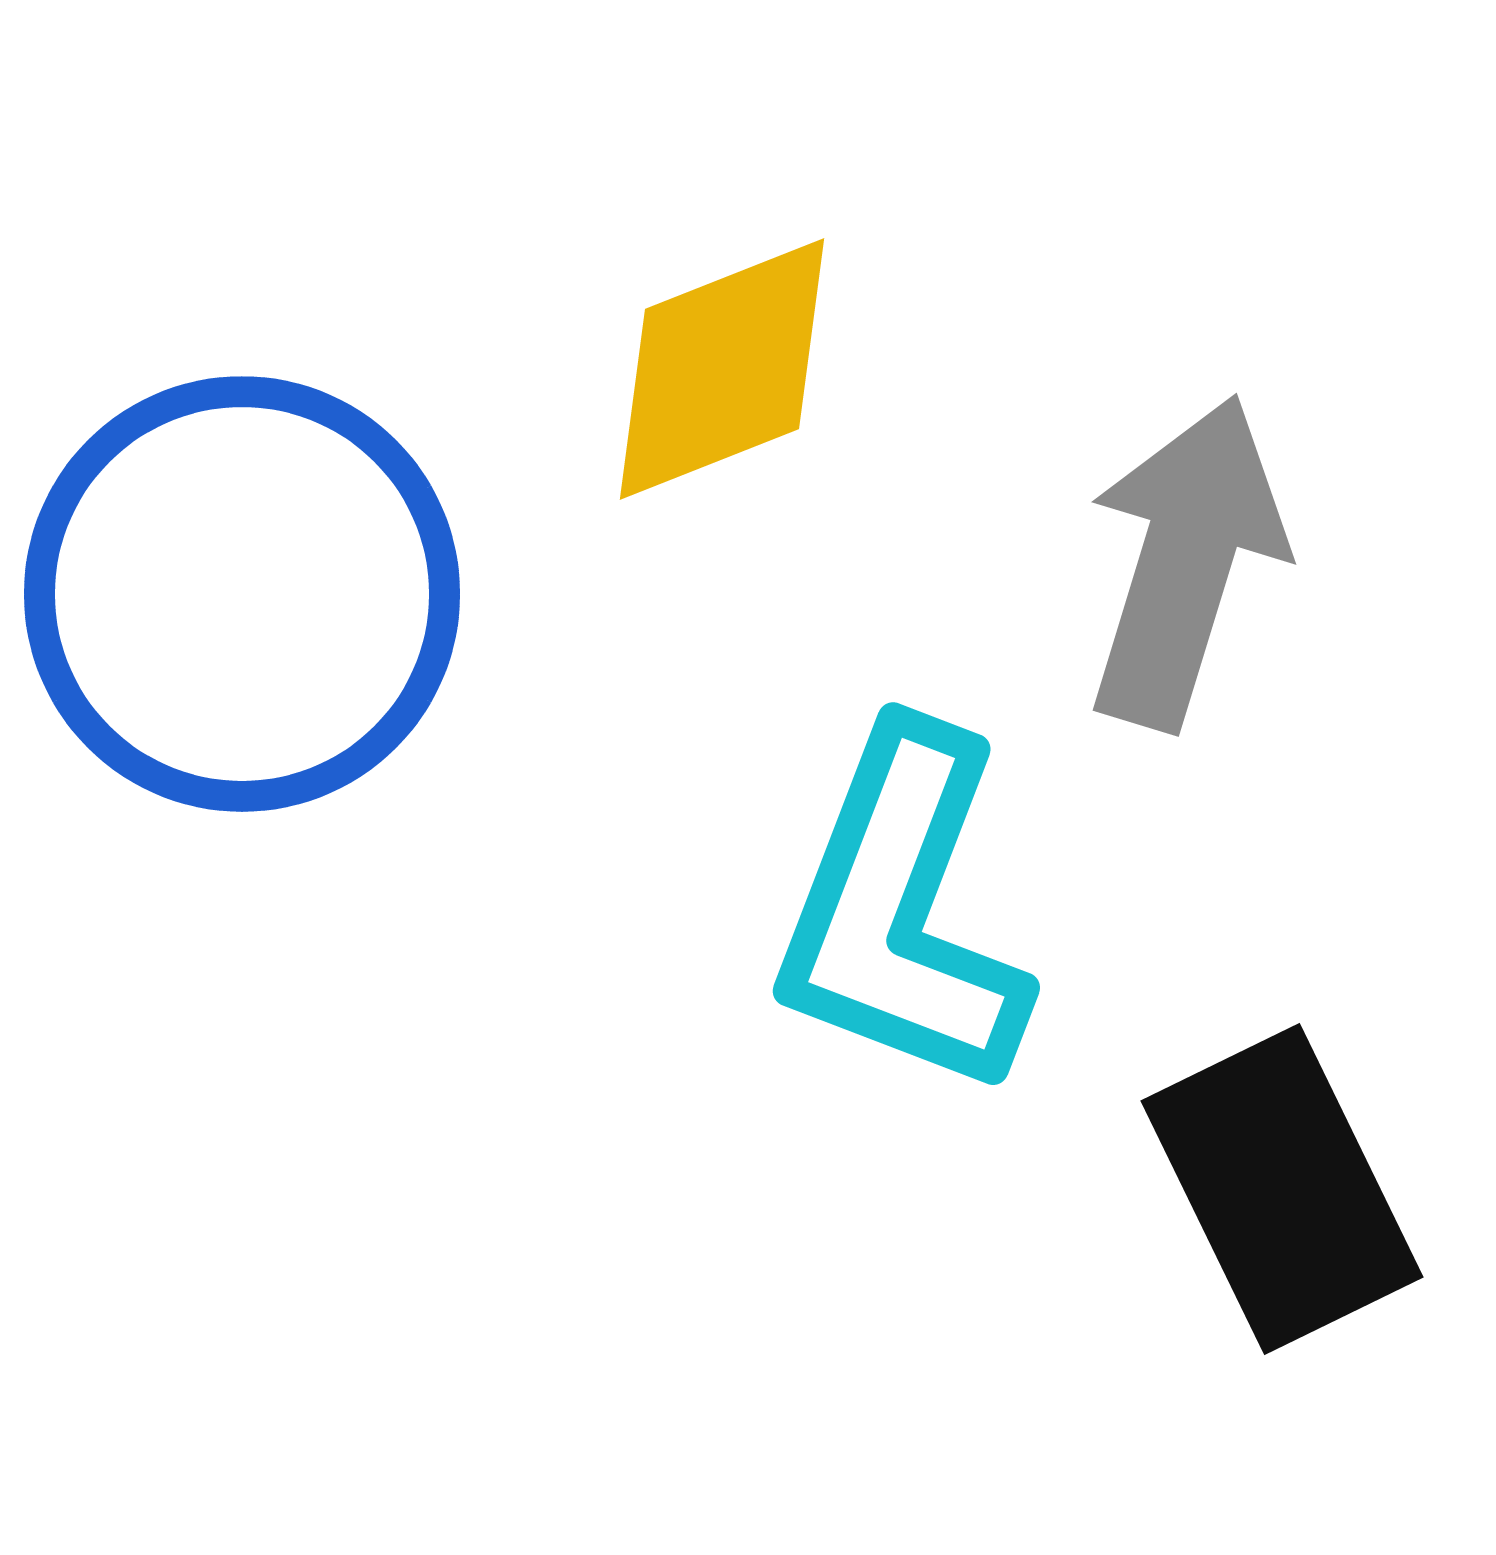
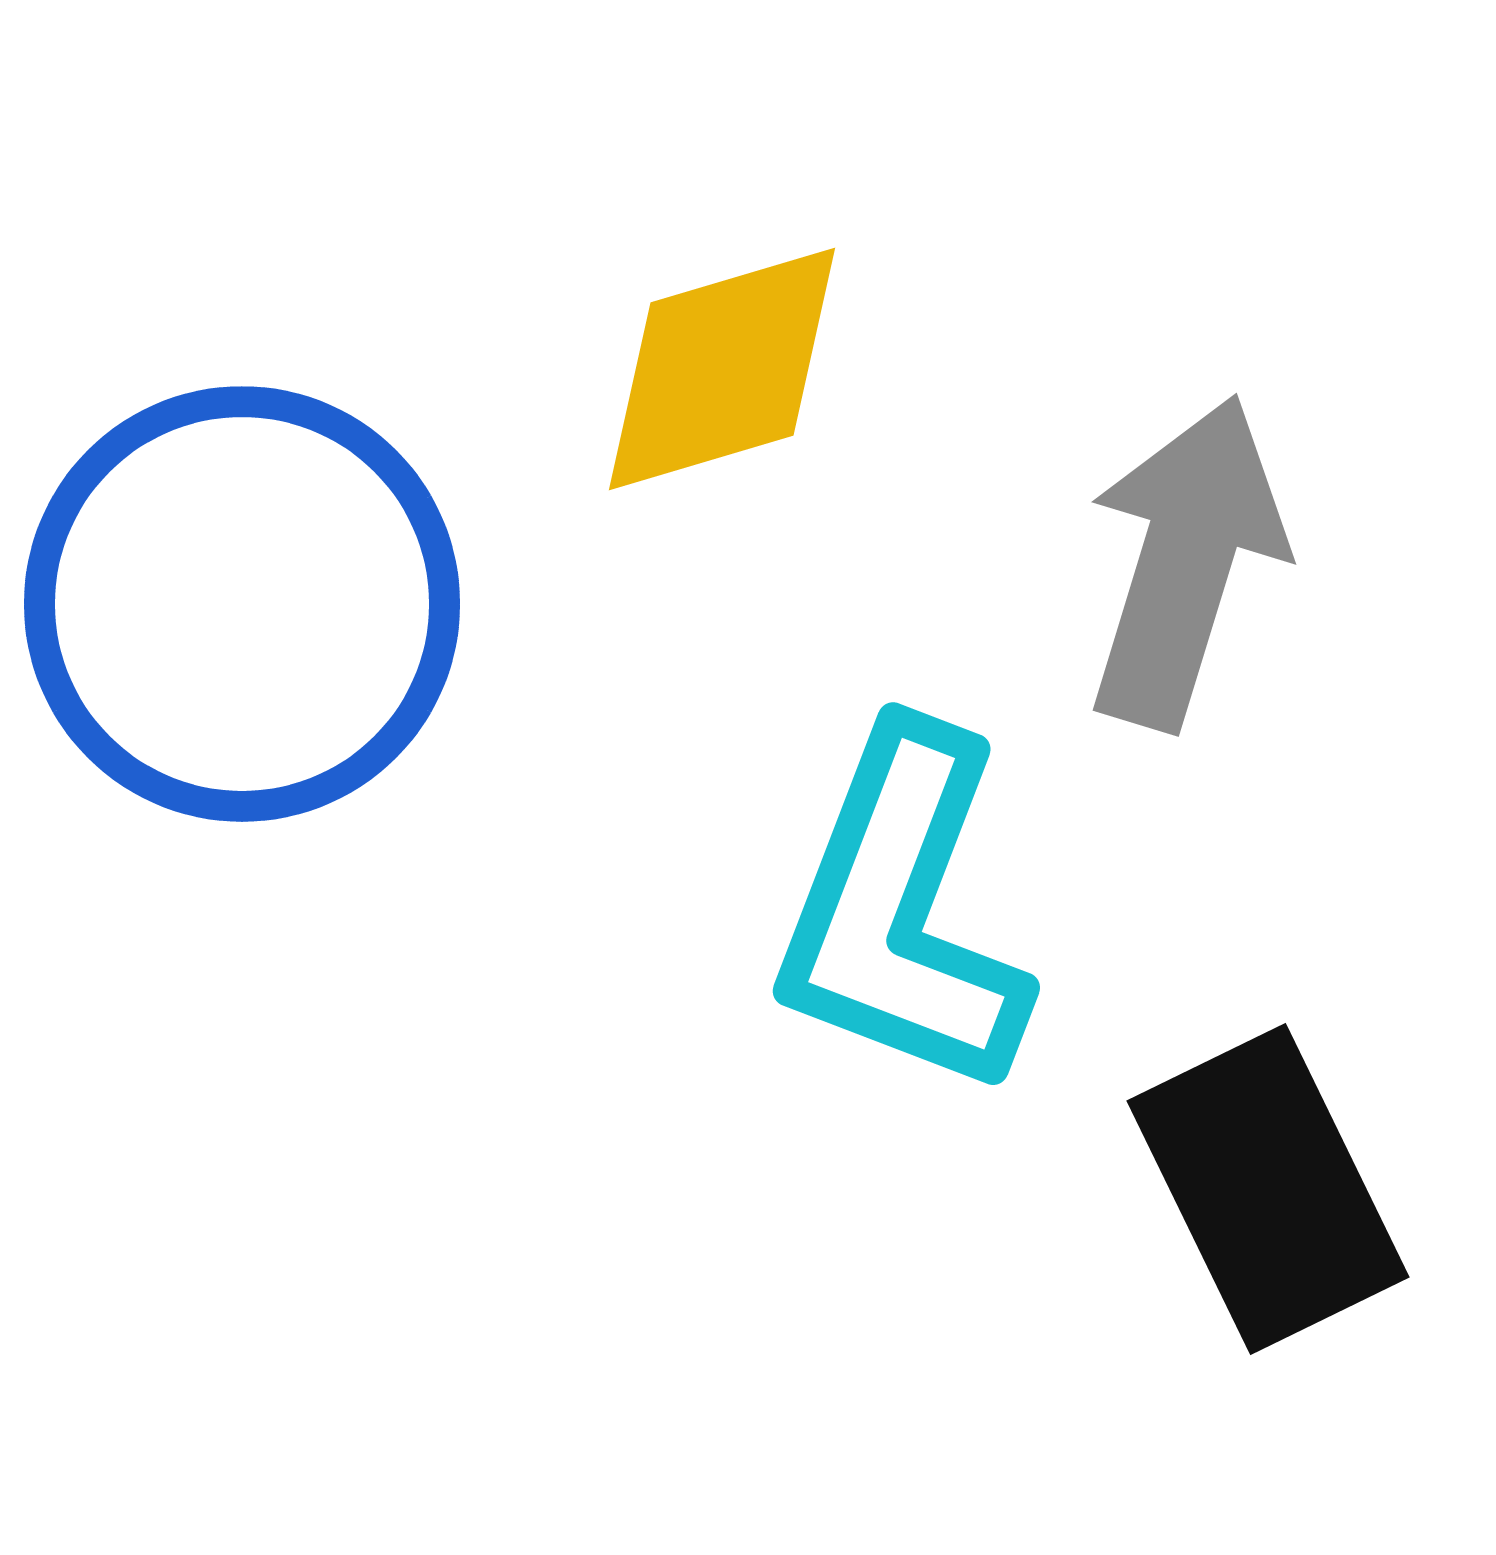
yellow diamond: rotated 5 degrees clockwise
blue circle: moved 10 px down
black rectangle: moved 14 px left
